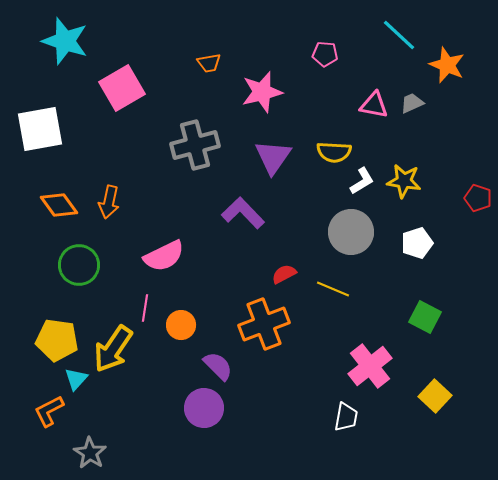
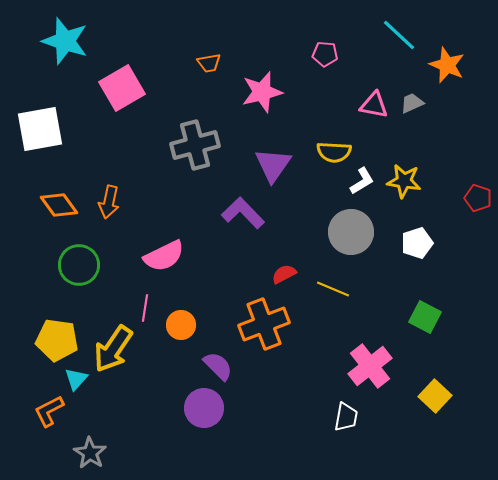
purple triangle: moved 8 px down
